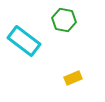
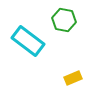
cyan rectangle: moved 4 px right
